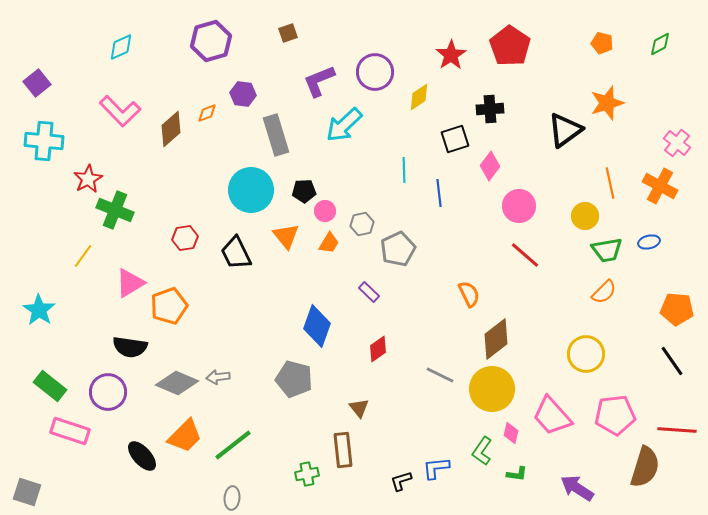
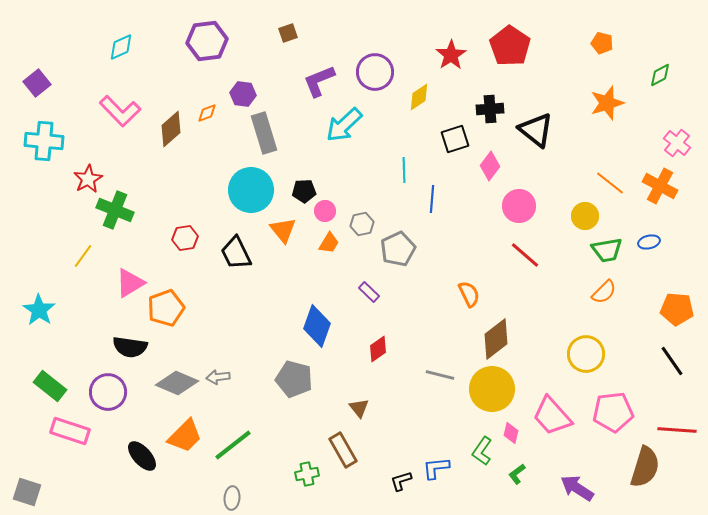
purple hexagon at (211, 41): moved 4 px left; rotated 9 degrees clockwise
green diamond at (660, 44): moved 31 px down
black triangle at (565, 130): moved 29 px left; rotated 45 degrees counterclockwise
gray rectangle at (276, 135): moved 12 px left, 2 px up
orange line at (610, 183): rotated 40 degrees counterclockwise
blue line at (439, 193): moved 7 px left, 6 px down; rotated 12 degrees clockwise
orange triangle at (286, 236): moved 3 px left, 6 px up
orange pentagon at (169, 306): moved 3 px left, 2 px down
gray line at (440, 375): rotated 12 degrees counterclockwise
pink pentagon at (615, 415): moved 2 px left, 3 px up
brown rectangle at (343, 450): rotated 24 degrees counterclockwise
green L-shape at (517, 474): rotated 135 degrees clockwise
